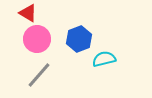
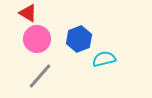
gray line: moved 1 px right, 1 px down
